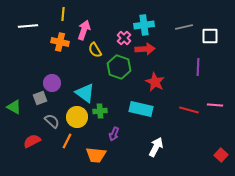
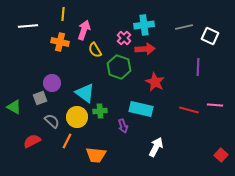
white square: rotated 24 degrees clockwise
purple arrow: moved 9 px right, 8 px up; rotated 40 degrees counterclockwise
